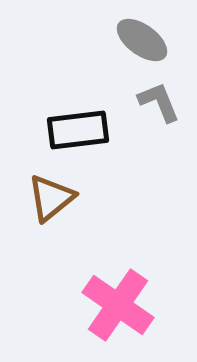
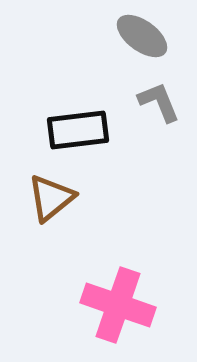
gray ellipse: moved 4 px up
pink cross: rotated 16 degrees counterclockwise
